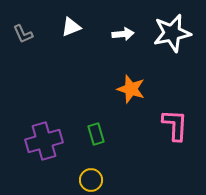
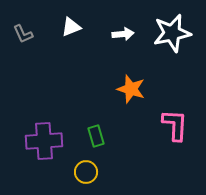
green rectangle: moved 2 px down
purple cross: rotated 12 degrees clockwise
yellow circle: moved 5 px left, 8 px up
